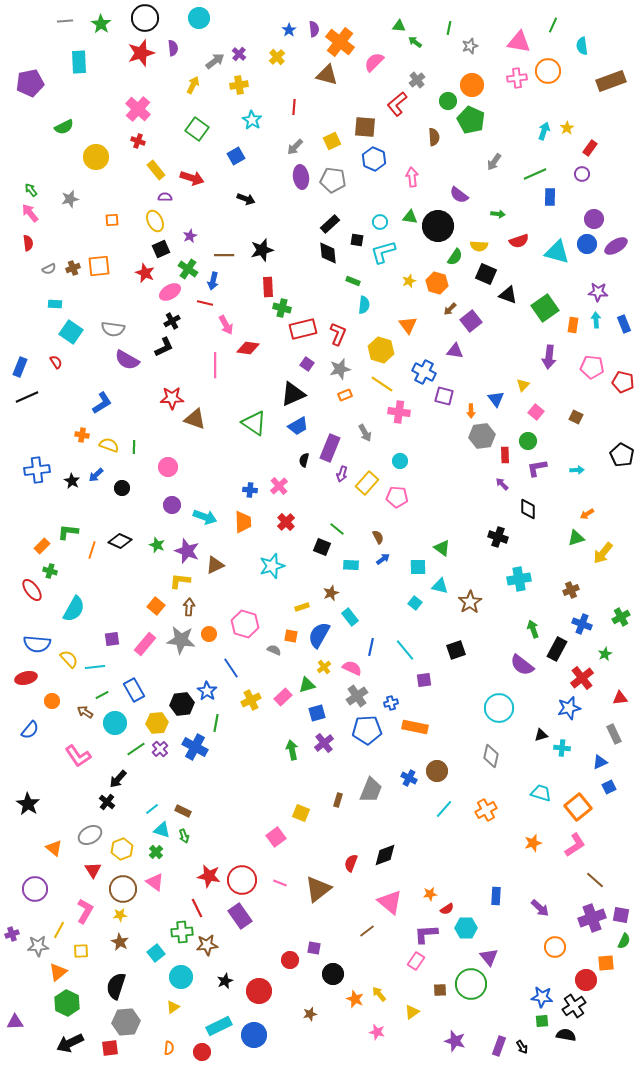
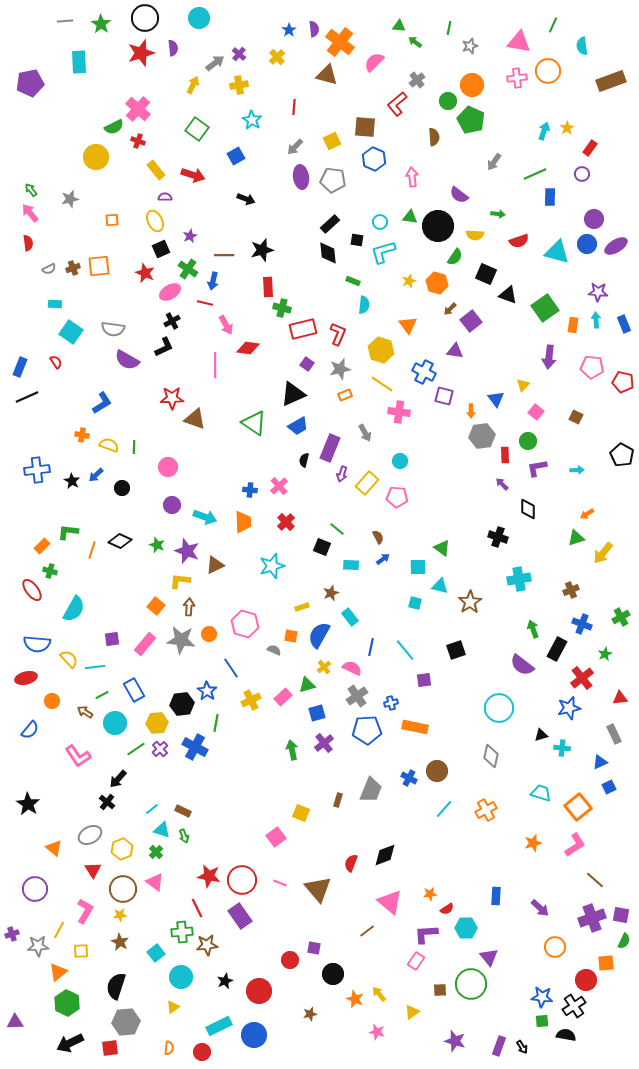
gray arrow at (215, 61): moved 2 px down
green semicircle at (64, 127): moved 50 px right
red arrow at (192, 178): moved 1 px right, 3 px up
yellow semicircle at (479, 246): moved 4 px left, 11 px up
cyan square at (415, 603): rotated 24 degrees counterclockwise
brown triangle at (318, 889): rotated 32 degrees counterclockwise
